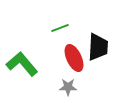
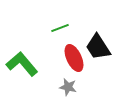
black trapezoid: rotated 144 degrees clockwise
gray star: rotated 12 degrees clockwise
